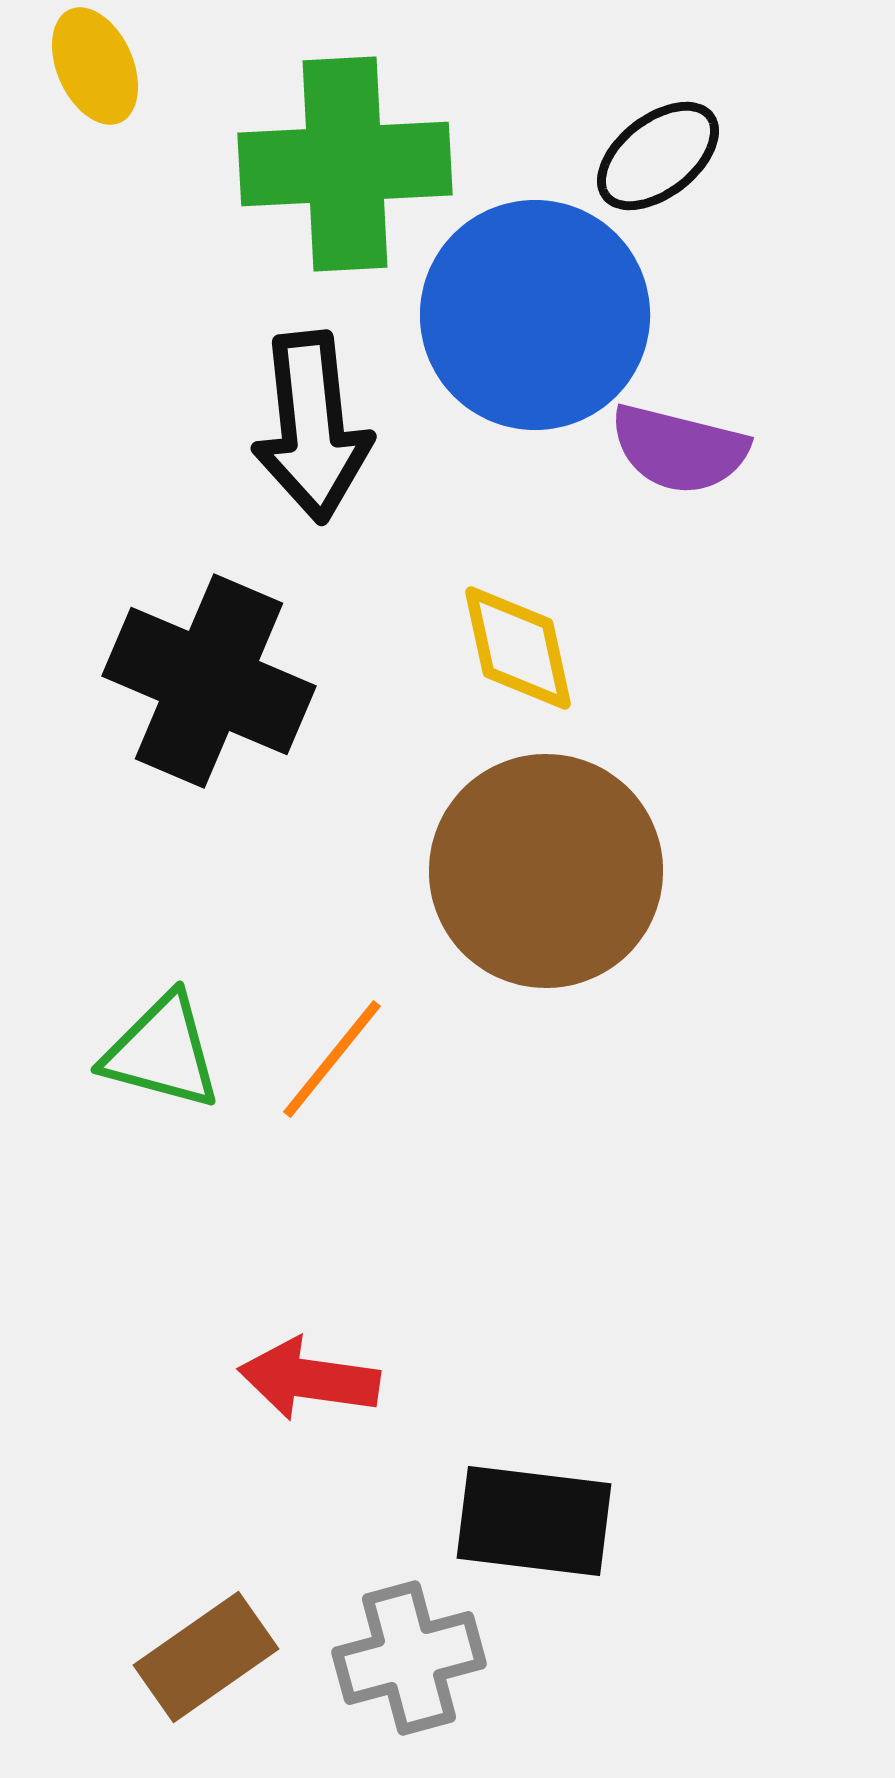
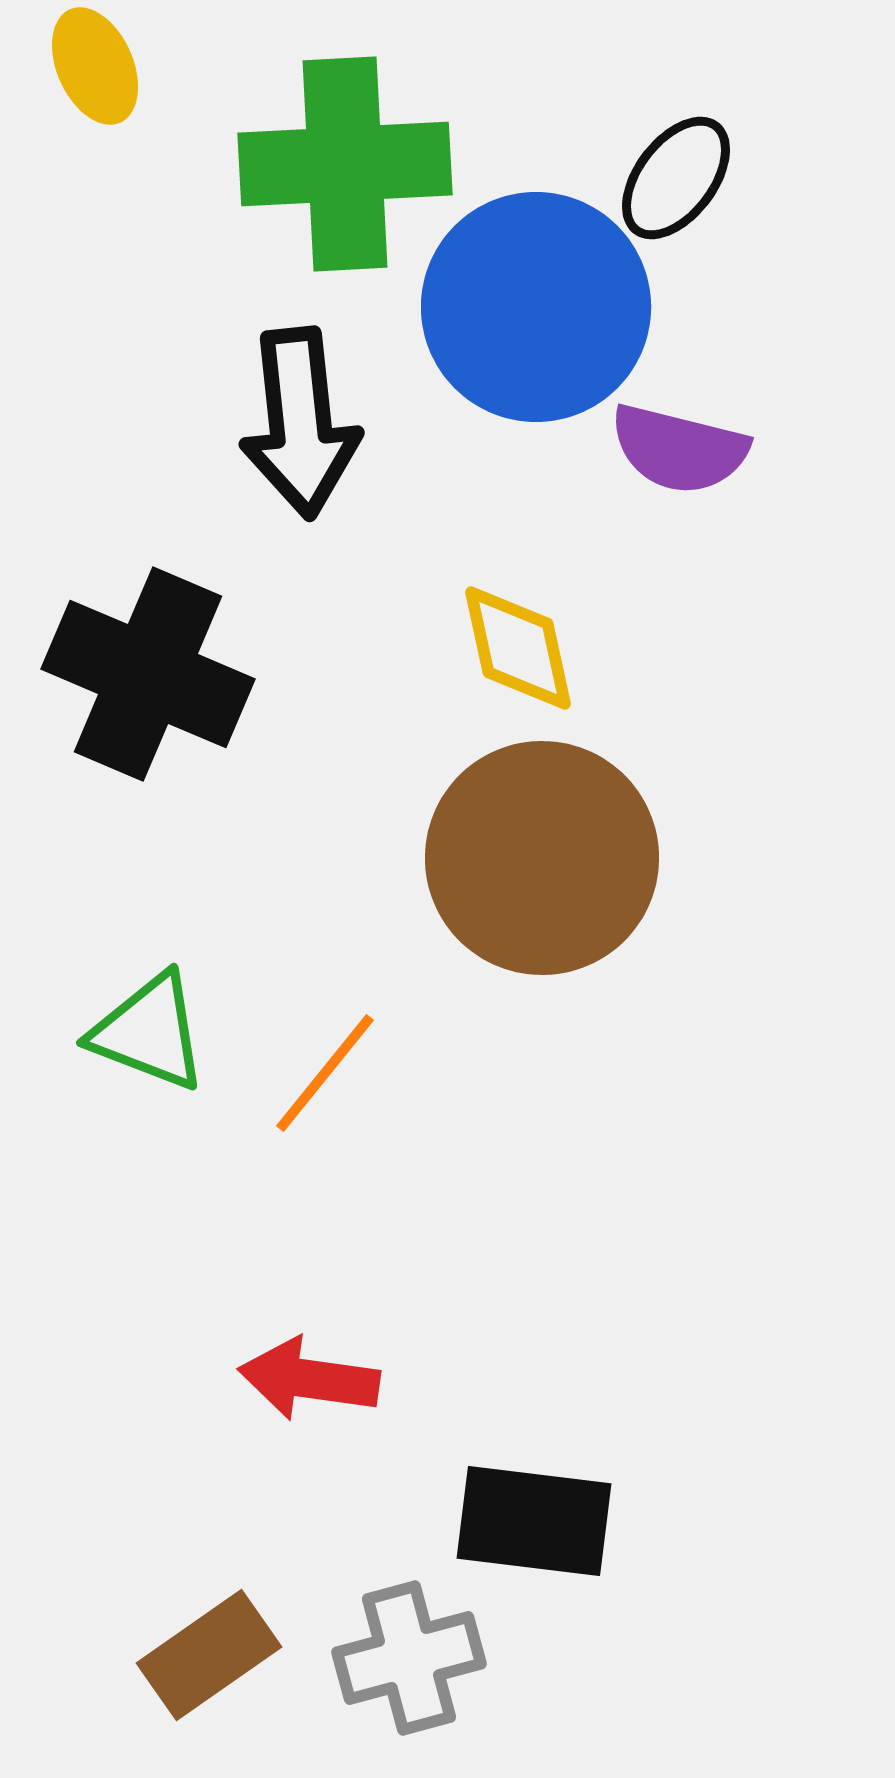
black ellipse: moved 18 px right, 22 px down; rotated 15 degrees counterclockwise
blue circle: moved 1 px right, 8 px up
black arrow: moved 12 px left, 4 px up
black cross: moved 61 px left, 7 px up
brown circle: moved 4 px left, 13 px up
green triangle: moved 13 px left, 20 px up; rotated 6 degrees clockwise
orange line: moved 7 px left, 14 px down
brown rectangle: moved 3 px right, 2 px up
